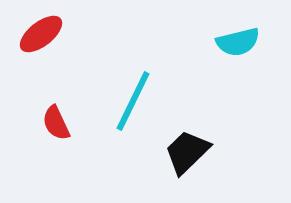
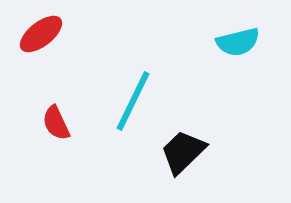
black trapezoid: moved 4 px left
